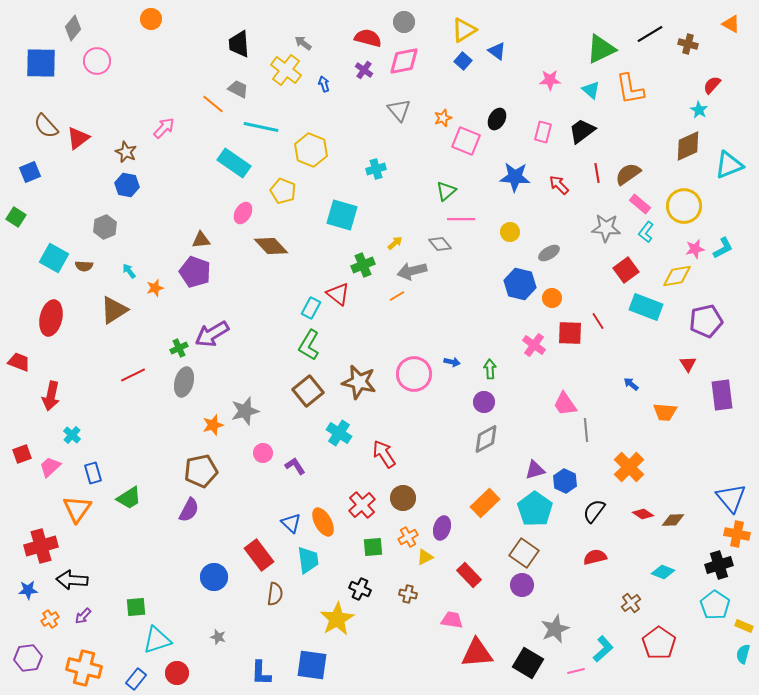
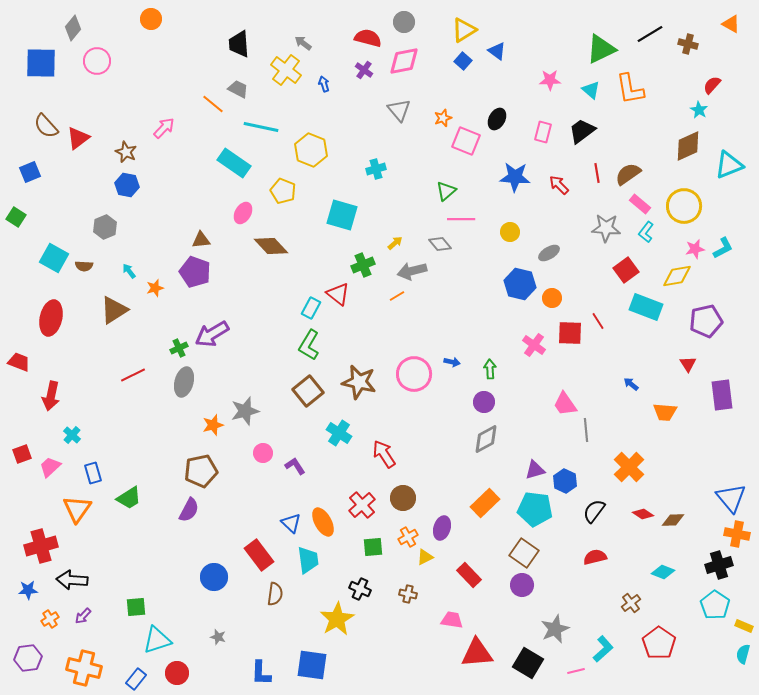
cyan pentagon at (535, 509): rotated 28 degrees counterclockwise
